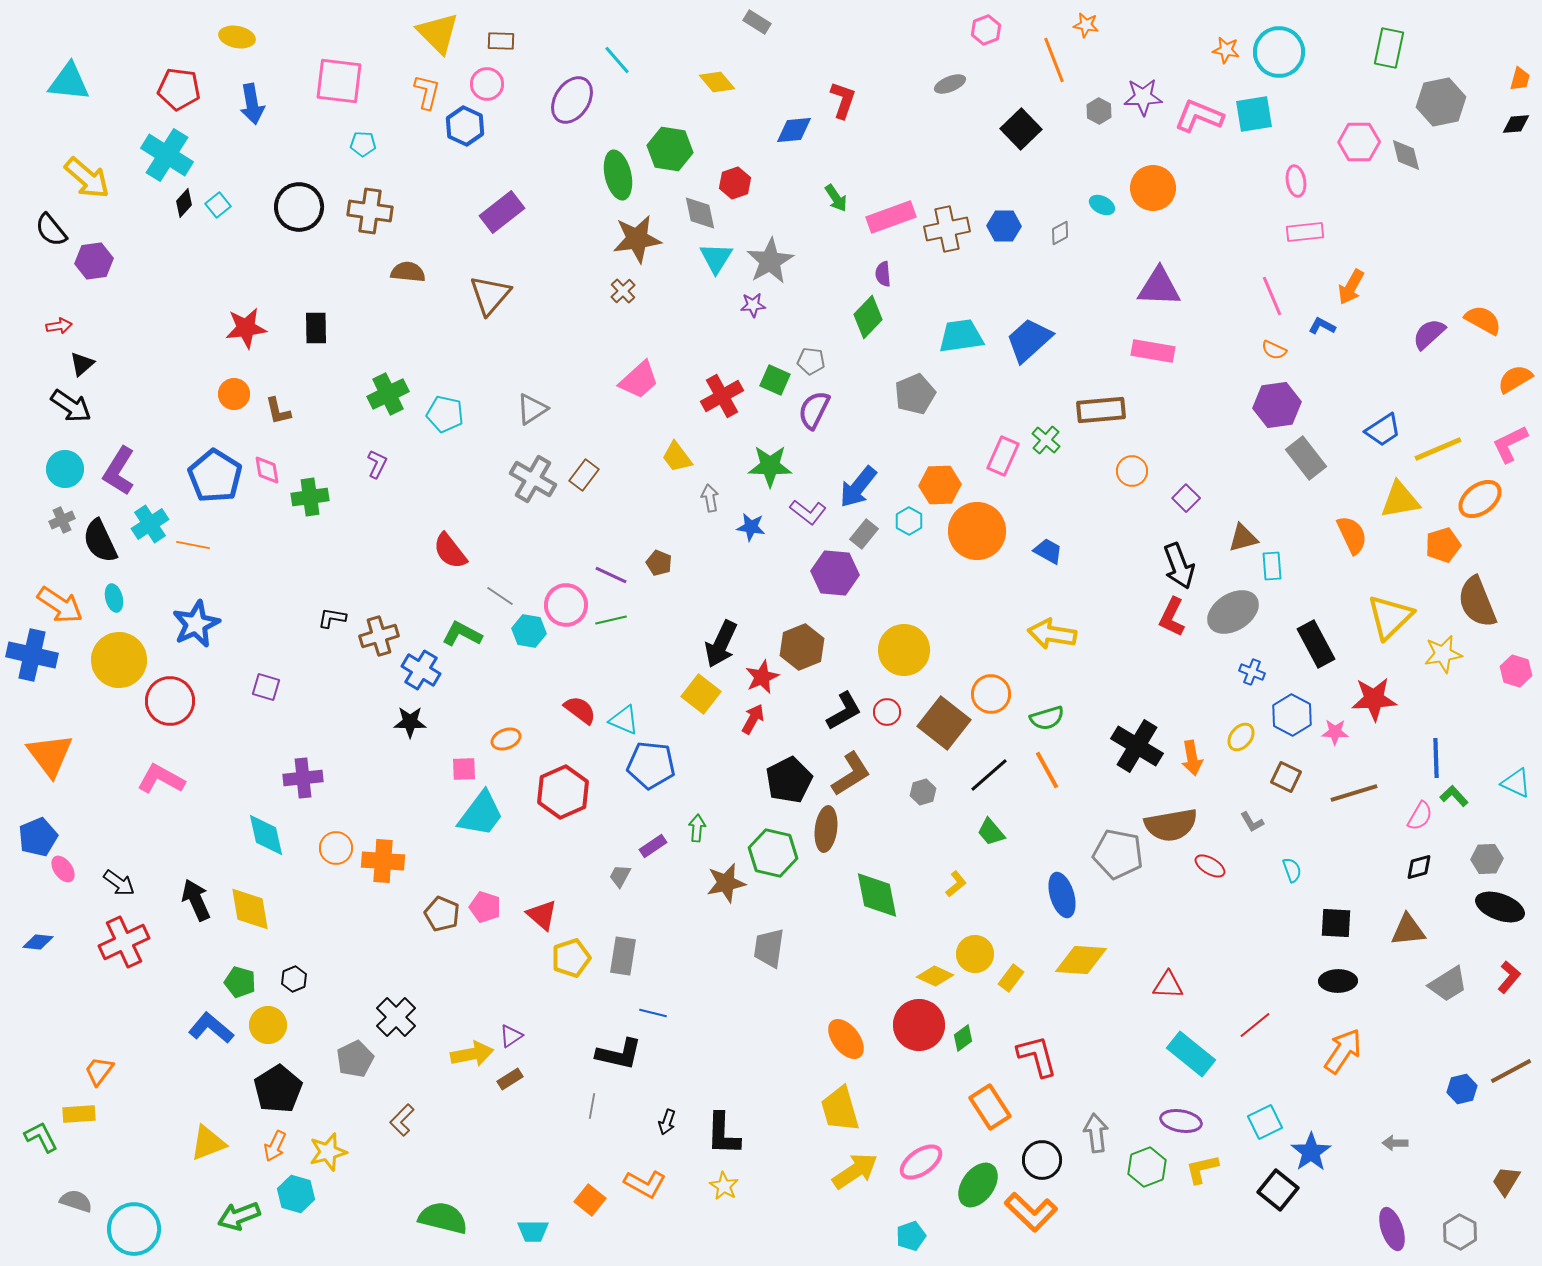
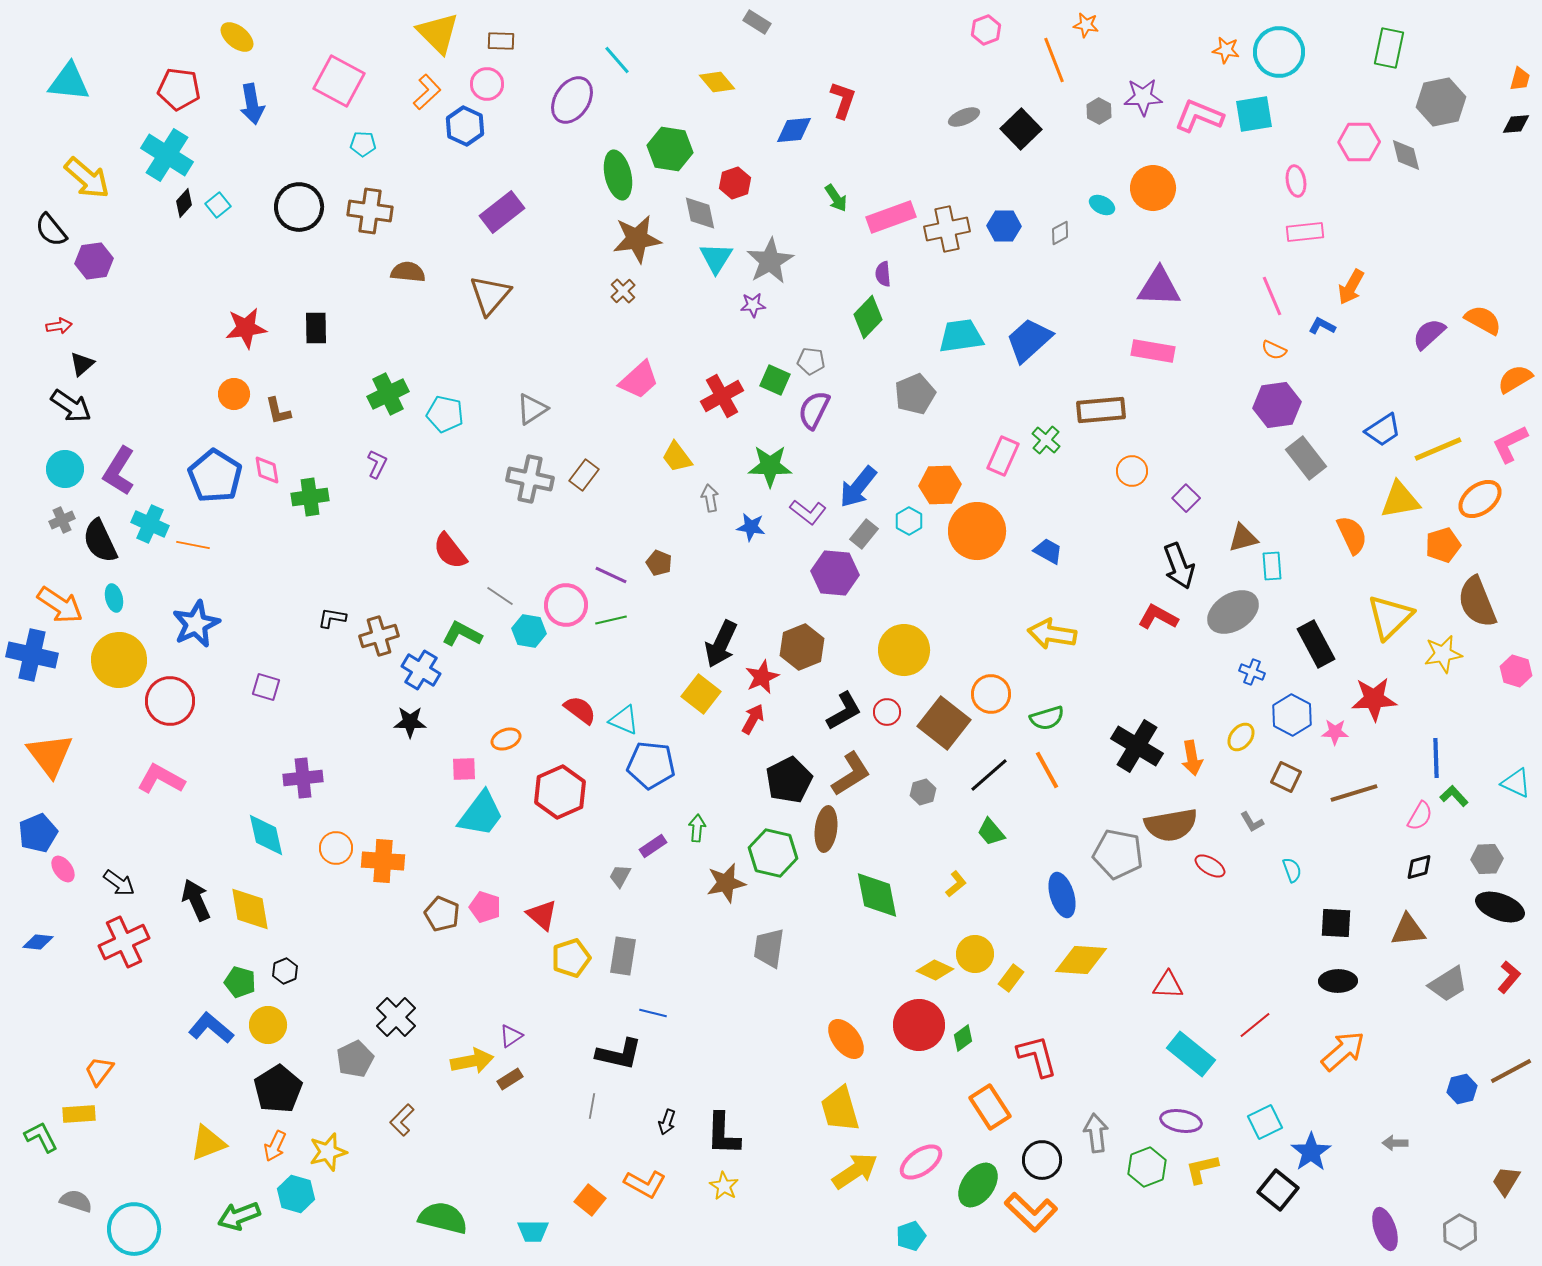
yellow ellipse at (237, 37): rotated 28 degrees clockwise
pink square at (339, 81): rotated 21 degrees clockwise
gray ellipse at (950, 84): moved 14 px right, 33 px down
orange L-shape at (427, 92): rotated 33 degrees clockwise
gray cross at (533, 479): moved 3 px left; rotated 18 degrees counterclockwise
cyan cross at (150, 524): rotated 33 degrees counterclockwise
red L-shape at (1172, 617): moved 14 px left; rotated 93 degrees clockwise
red hexagon at (563, 792): moved 3 px left
blue pentagon at (38, 837): moved 4 px up
yellow diamond at (935, 976): moved 6 px up
black hexagon at (294, 979): moved 9 px left, 8 px up
orange arrow at (1343, 1051): rotated 15 degrees clockwise
yellow arrow at (472, 1054): moved 7 px down
purple ellipse at (1392, 1229): moved 7 px left
